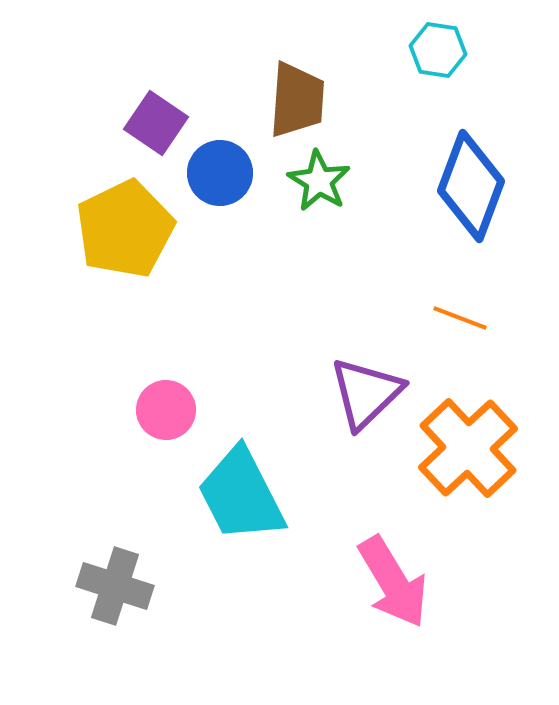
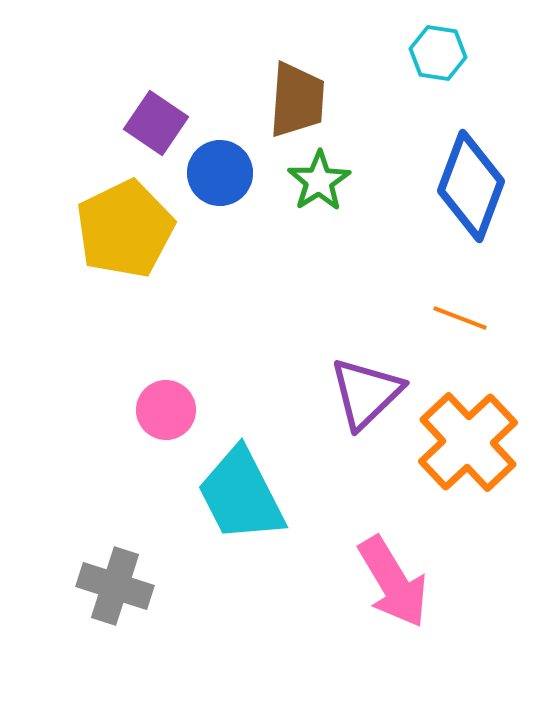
cyan hexagon: moved 3 px down
green star: rotated 8 degrees clockwise
orange cross: moved 6 px up
